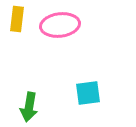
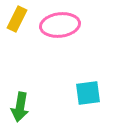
yellow rectangle: rotated 20 degrees clockwise
green arrow: moved 9 px left
